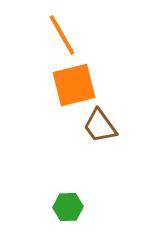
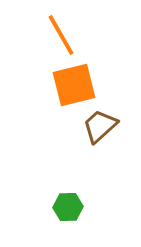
orange line: moved 1 px left
brown trapezoid: rotated 84 degrees clockwise
